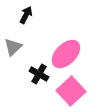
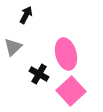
pink ellipse: rotated 60 degrees counterclockwise
